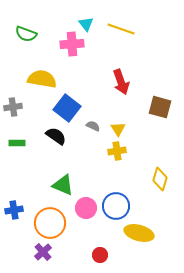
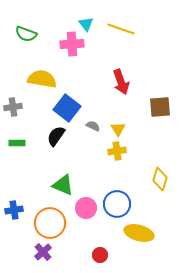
brown square: rotated 20 degrees counterclockwise
black semicircle: rotated 90 degrees counterclockwise
blue circle: moved 1 px right, 2 px up
